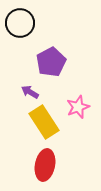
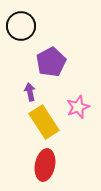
black circle: moved 1 px right, 3 px down
purple arrow: rotated 48 degrees clockwise
